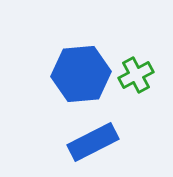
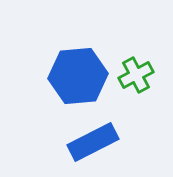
blue hexagon: moved 3 px left, 2 px down
